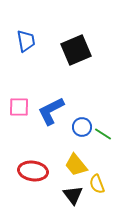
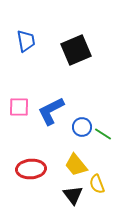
red ellipse: moved 2 px left, 2 px up; rotated 12 degrees counterclockwise
